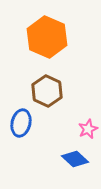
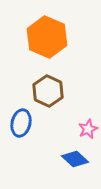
brown hexagon: moved 1 px right
